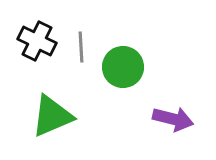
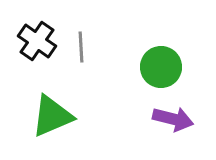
black cross: rotated 9 degrees clockwise
green circle: moved 38 px right
